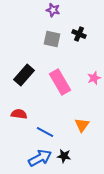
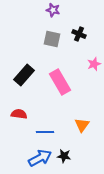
pink star: moved 14 px up
blue line: rotated 30 degrees counterclockwise
